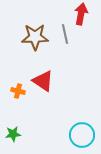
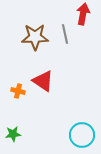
red arrow: moved 2 px right
